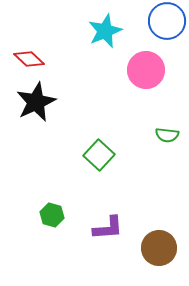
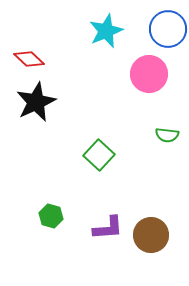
blue circle: moved 1 px right, 8 px down
cyan star: moved 1 px right
pink circle: moved 3 px right, 4 px down
green hexagon: moved 1 px left, 1 px down
brown circle: moved 8 px left, 13 px up
